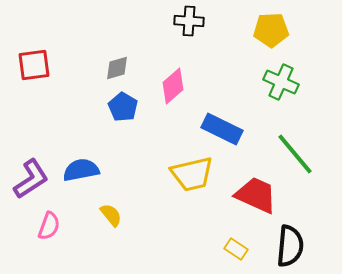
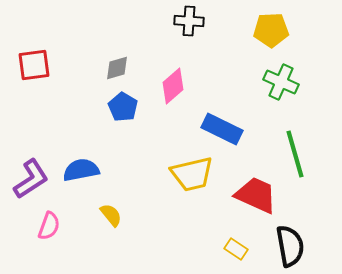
green line: rotated 24 degrees clockwise
black semicircle: rotated 15 degrees counterclockwise
